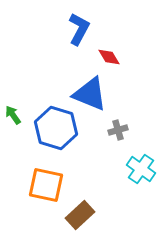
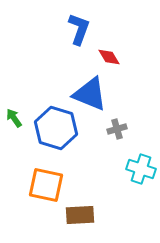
blue L-shape: rotated 8 degrees counterclockwise
green arrow: moved 1 px right, 3 px down
gray cross: moved 1 px left, 1 px up
cyan cross: rotated 16 degrees counterclockwise
brown rectangle: rotated 40 degrees clockwise
